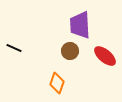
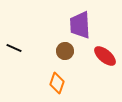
brown circle: moved 5 px left
